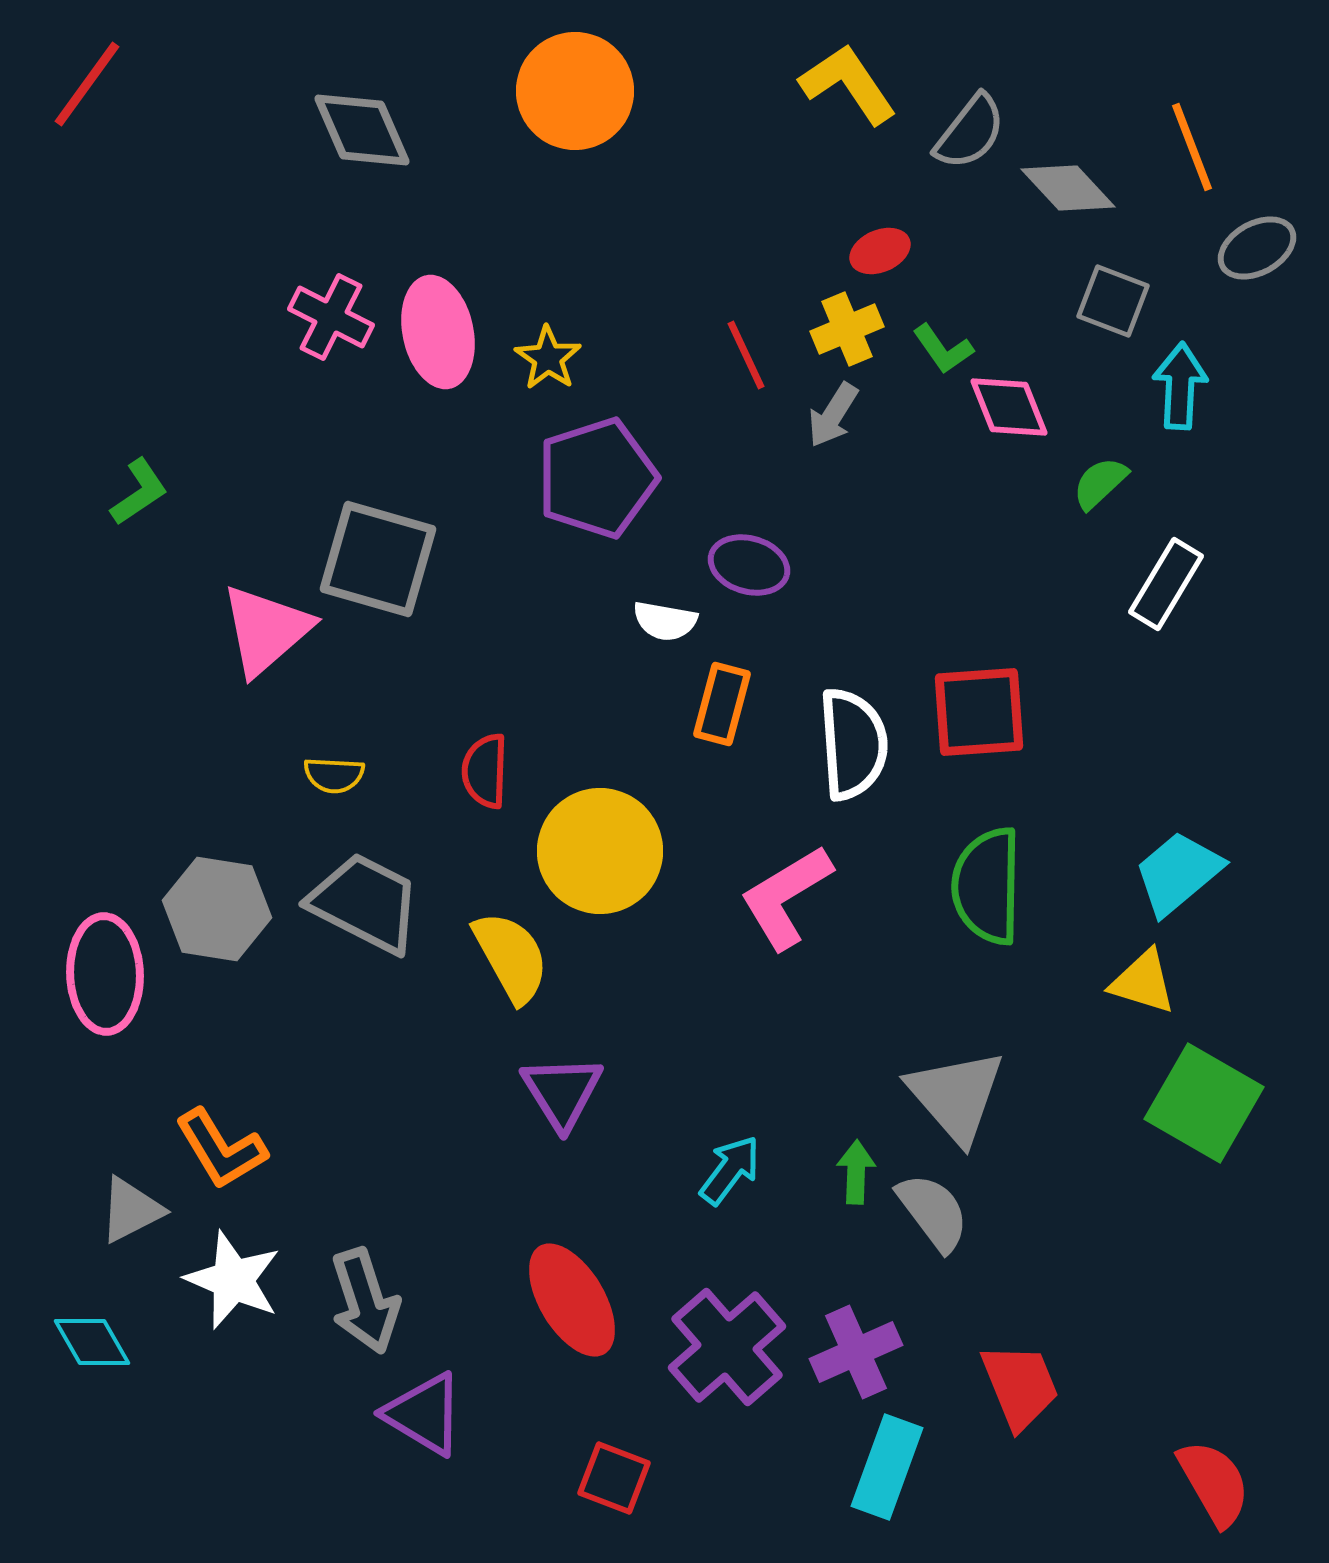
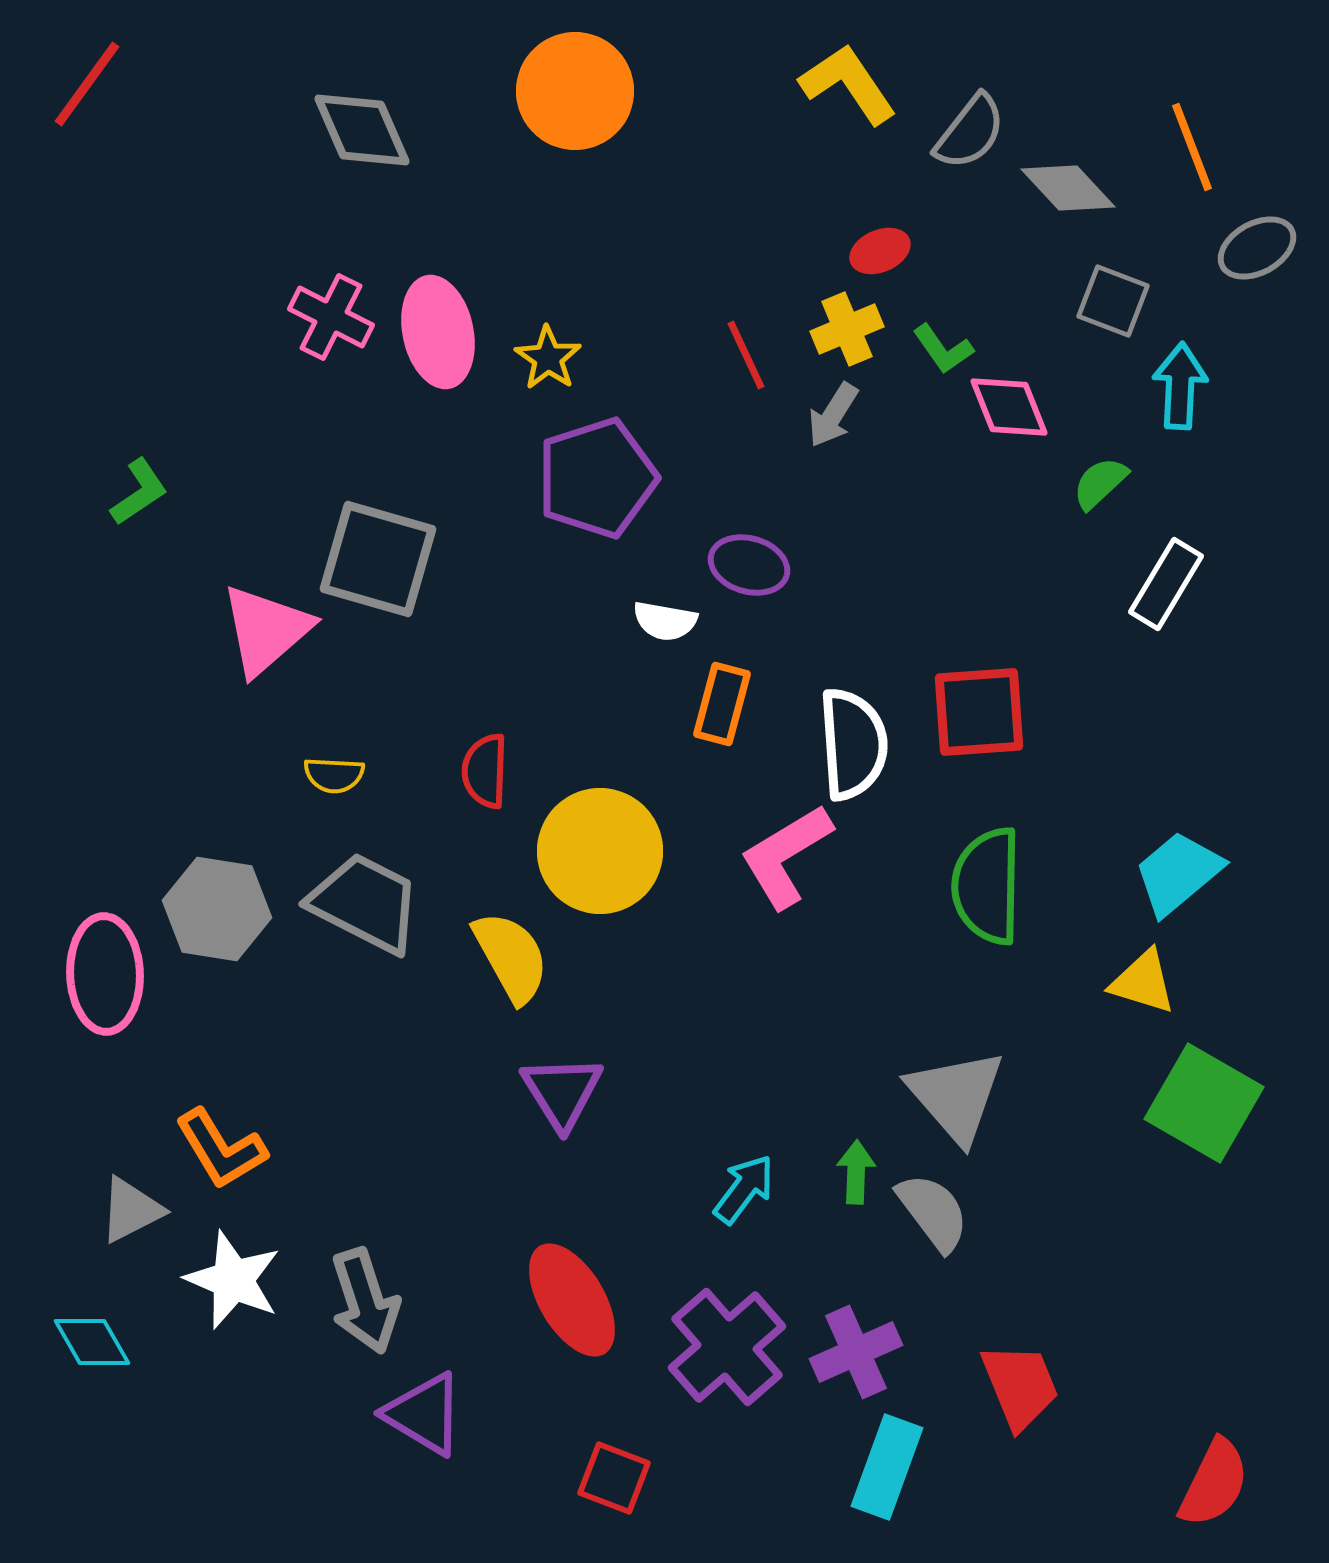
pink L-shape at (786, 897): moved 41 px up
cyan arrow at (730, 1170): moved 14 px right, 19 px down
red semicircle at (1214, 1483): rotated 56 degrees clockwise
